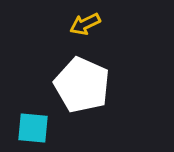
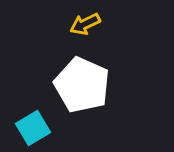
cyan square: rotated 36 degrees counterclockwise
